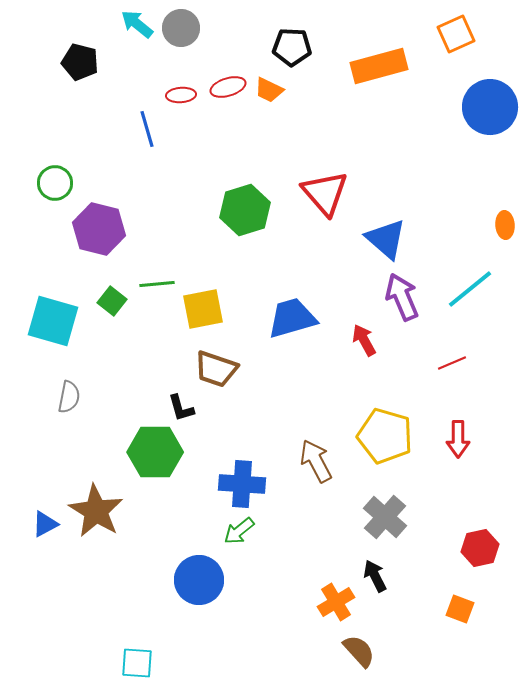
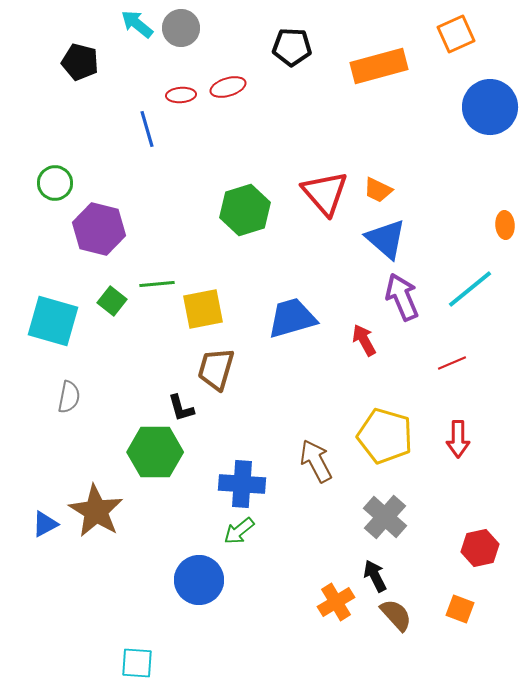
orange trapezoid at (269, 90): moved 109 px right, 100 px down
brown trapezoid at (216, 369): rotated 87 degrees clockwise
brown semicircle at (359, 651): moved 37 px right, 36 px up
